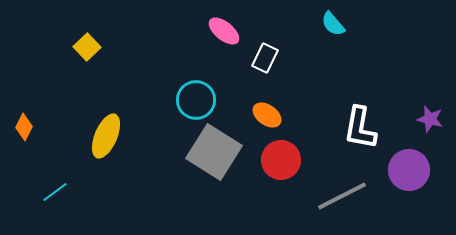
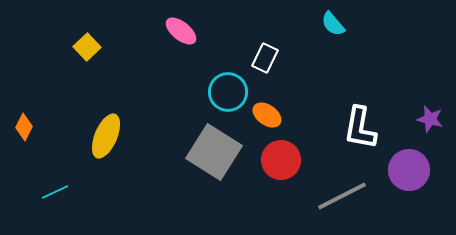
pink ellipse: moved 43 px left
cyan circle: moved 32 px right, 8 px up
cyan line: rotated 12 degrees clockwise
